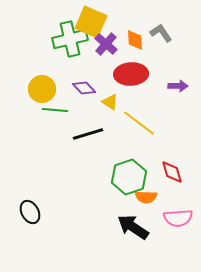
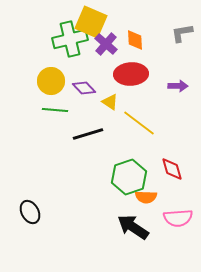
gray L-shape: moved 21 px right; rotated 65 degrees counterclockwise
yellow circle: moved 9 px right, 8 px up
red diamond: moved 3 px up
